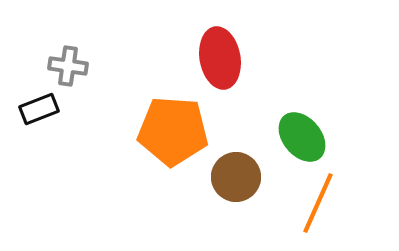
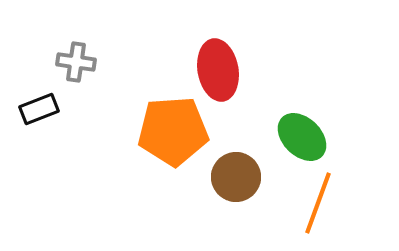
red ellipse: moved 2 px left, 12 px down
gray cross: moved 8 px right, 4 px up
orange pentagon: rotated 8 degrees counterclockwise
green ellipse: rotated 6 degrees counterclockwise
orange line: rotated 4 degrees counterclockwise
